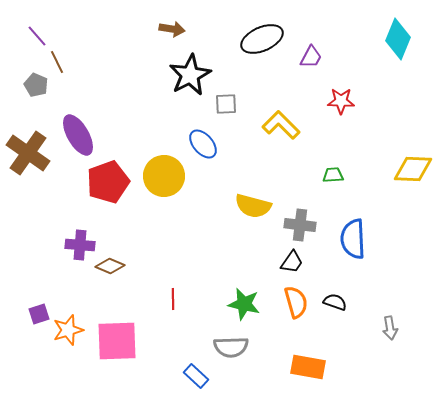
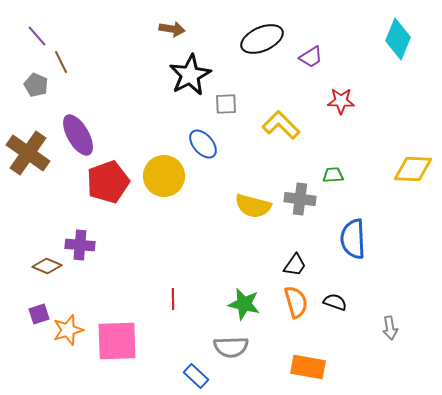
purple trapezoid: rotated 30 degrees clockwise
brown line: moved 4 px right
gray cross: moved 26 px up
black trapezoid: moved 3 px right, 3 px down
brown diamond: moved 63 px left
